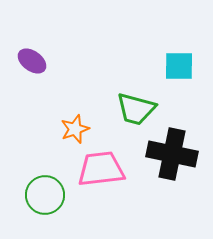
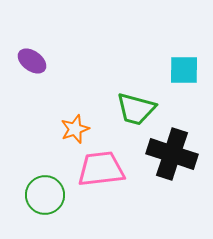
cyan square: moved 5 px right, 4 px down
black cross: rotated 6 degrees clockwise
